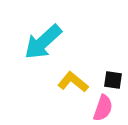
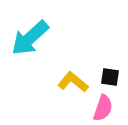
cyan arrow: moved 13 px left, 4 px up
black square: moved 3 px left, 3 px up
